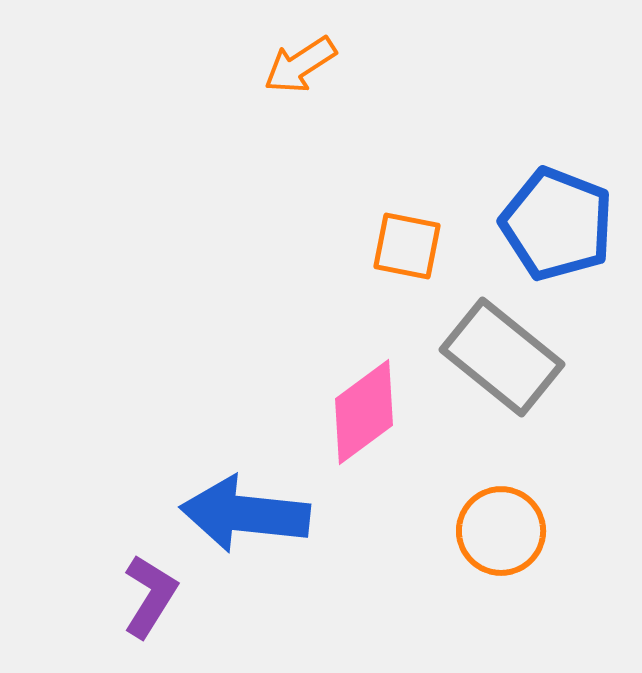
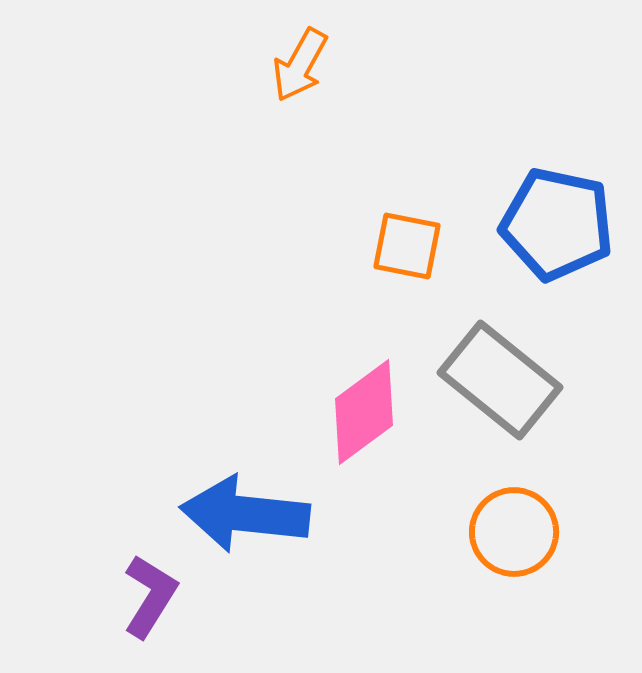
orange arrow: rotated 28 degrees counterclockwise
blue pentagon: rotated 9 degrees counterclockwise
gray rectangle: moved 2 px left, 23 px down
orange circle: moved 13 px right, 1 px down
